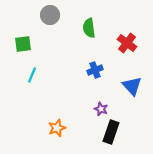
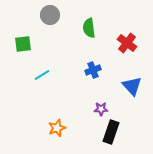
blue cross: moved 2 px left
cyan line: moved 10 px right; rotated 35 degrees clockwise
purple star: rotated 24 degrees counterclockwise
